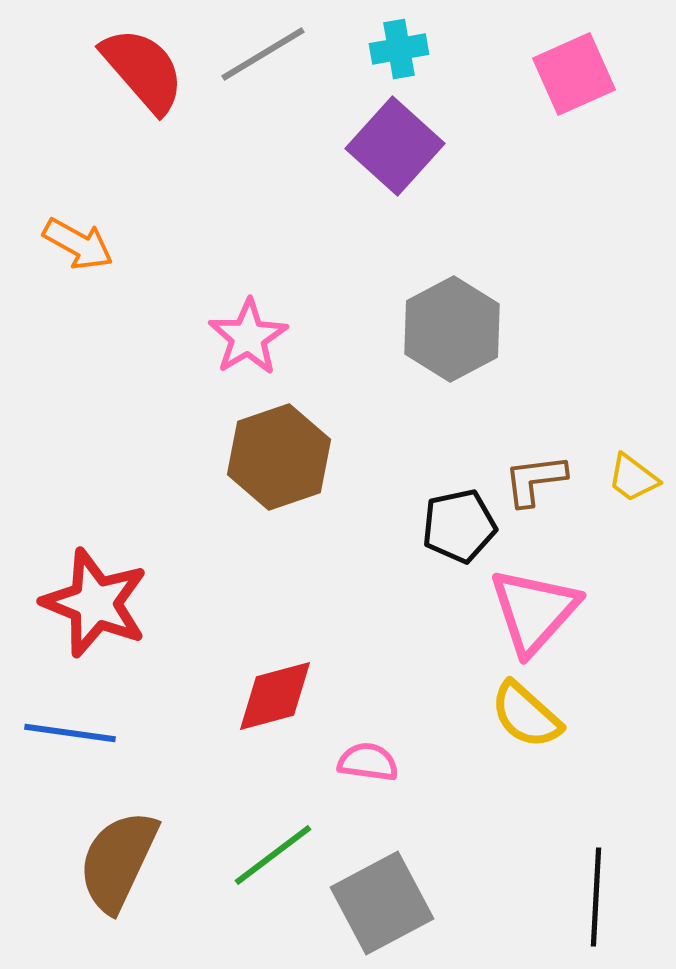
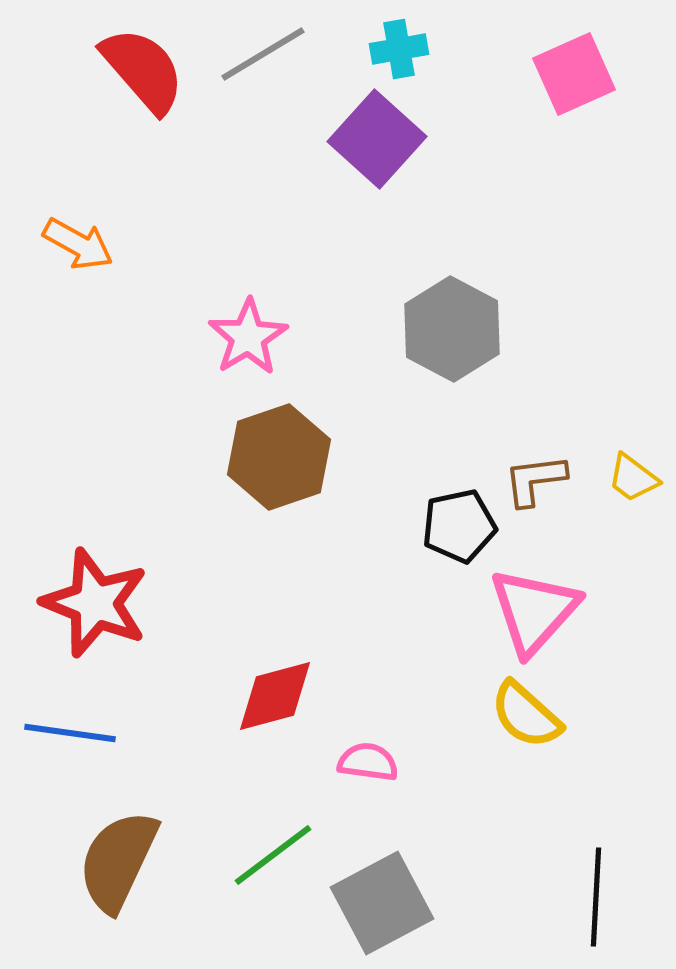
purple square: moved 18 px left, 7 px up
gray hexagon: rotated 4 degrees counterclockwise
